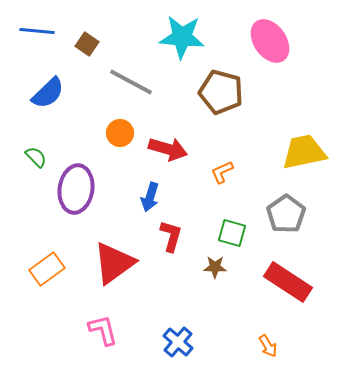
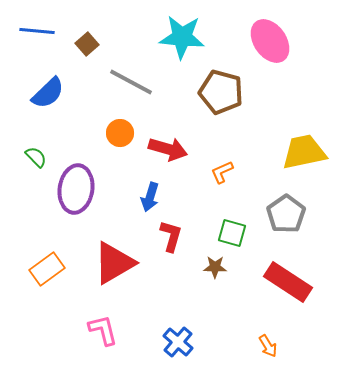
brown square: rotated 15 degrees clockwise
red triangle: rotated 6 degrees clockwise
